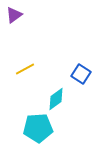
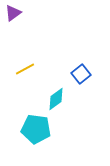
purple triangle: moved 1 px left, 2 px up
blue square: rotated 18 degrees clockwise
cyan pentagon: moved 2 px left, 1 px down; rotated 12 degrees clockwise
